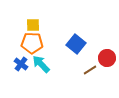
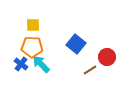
orange pentagon: moved 4 px down
red circle: moved 1 px up
